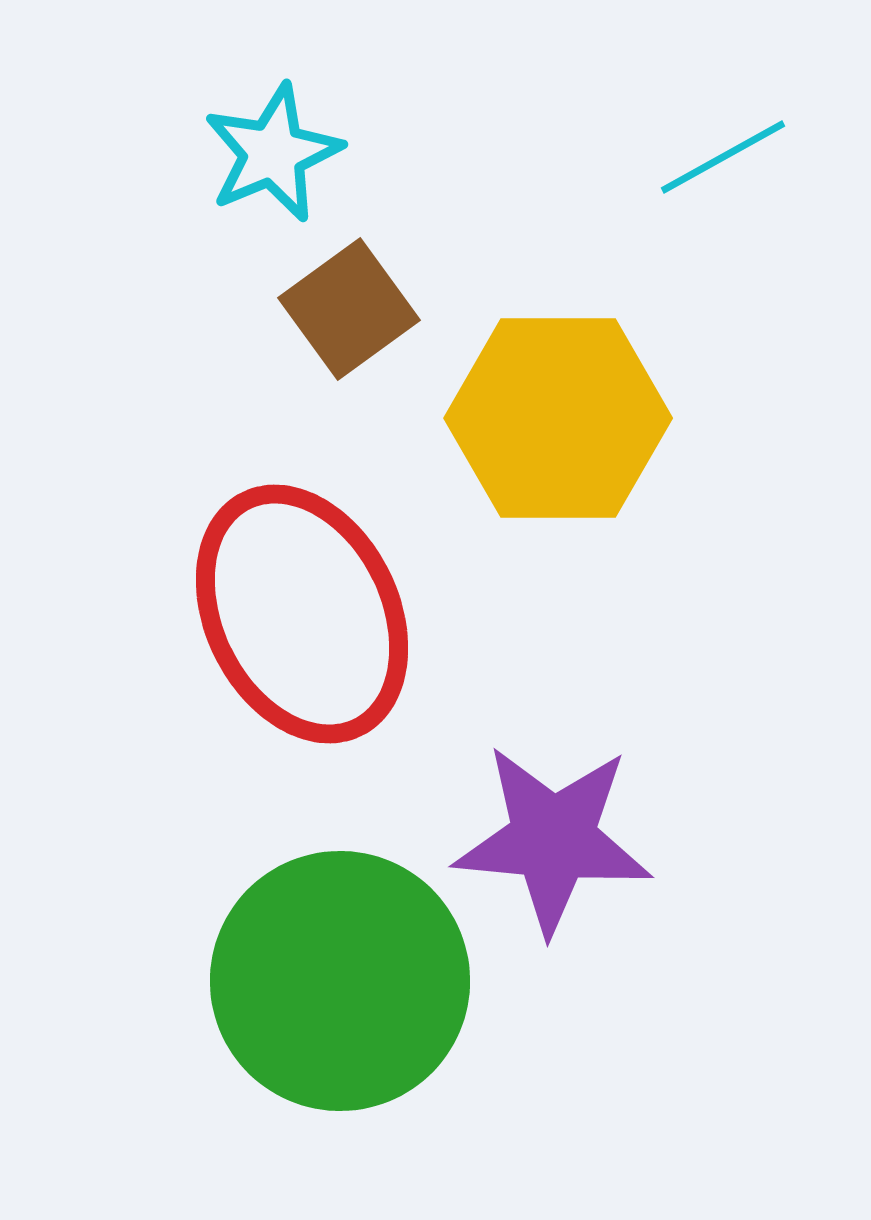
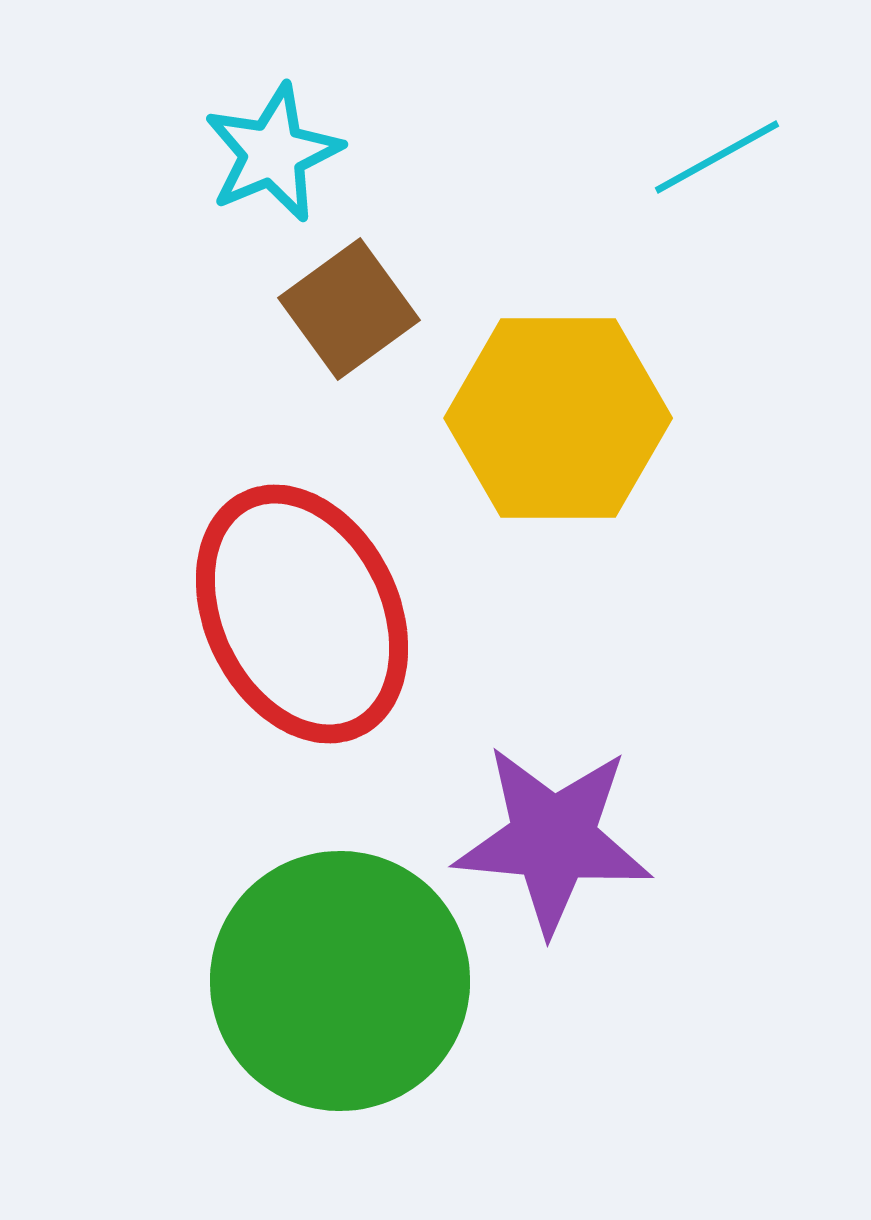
cyan line: moved 6 px left
